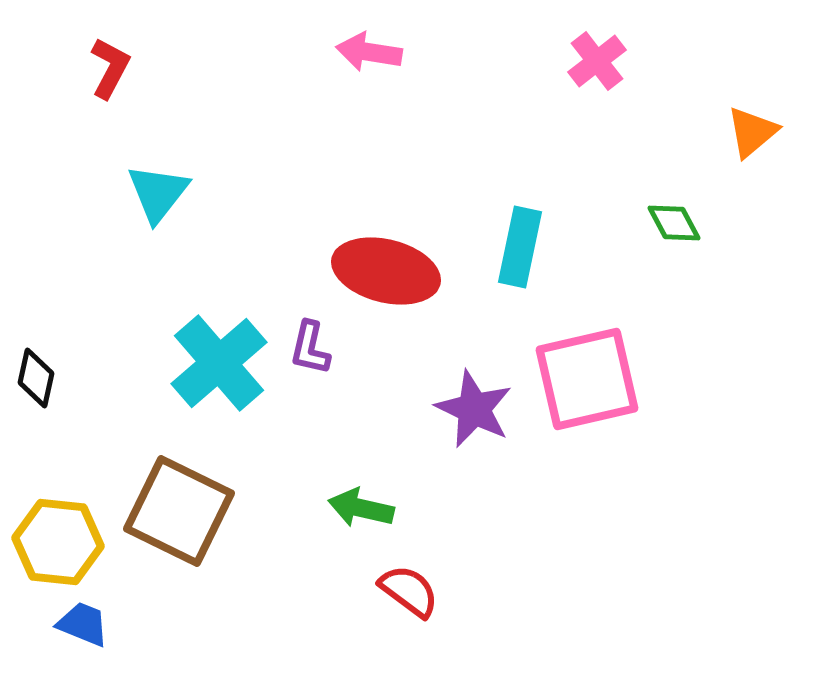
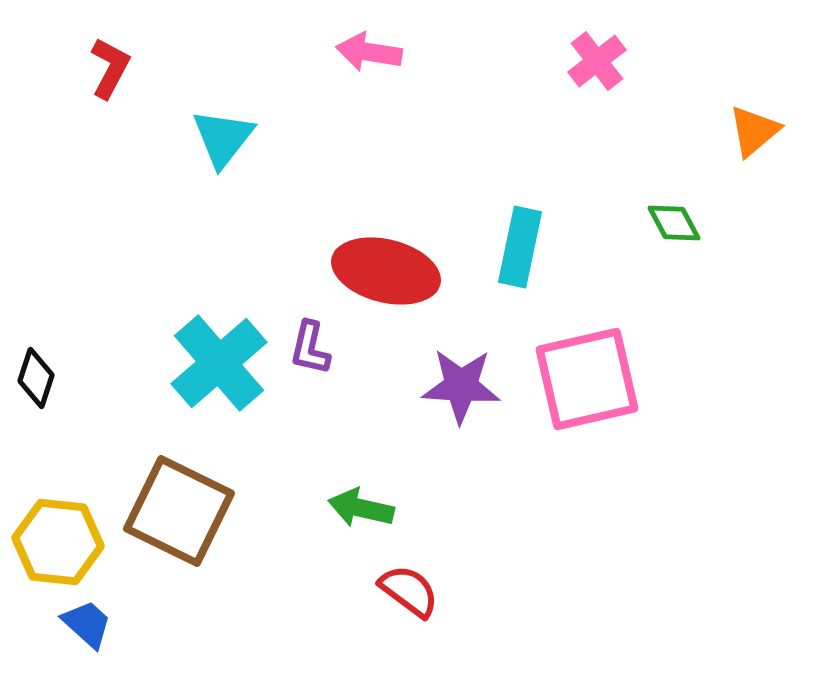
orange triangle: moved 2 px right, 1 px up
cyan triangle: moved 65 px right, 55 px up
black diamond: rotated 6 degrees clockwise
purple star: moved 13 px left, 23 px up; rotated 22 degrees counterclockwise
blue trapezoid: moved 4 px right; rotated 20 degrees clockwise
